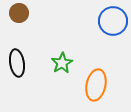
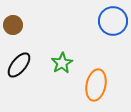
brown circle: moved 6 px left, 12 px down
black ellipse: moved 2 px right, 2 px down; rotated 48 degrees clockwise
